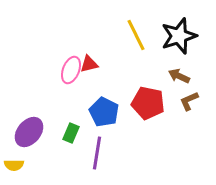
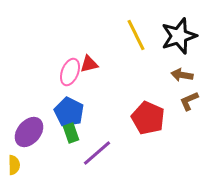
pink ellipse: moved 1 px left, 2 px down
brown arrow: moved 3 px right, 1 px up; rotated 15 degrees counterclockwise
red pentagon: moved 15 px down; rotated 12 degrees clockwise
blue pentagon: moved 35 px left
green rectangle: rotated 42 degrees counterclockwise
purple line: rotated 40 degrees clockwise
yellow semicircle: rotated 90 degrees counterclockwise
